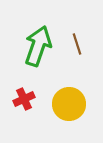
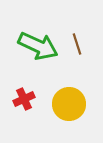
green arrow: rotated 96 degrees clockwise
